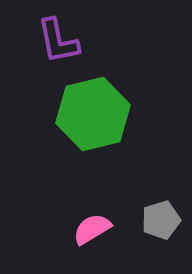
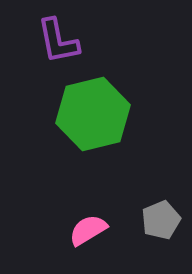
gray pentagon: rotated 6 degrees counterclockwise
pink semicircle: moved 4 px left, 1 px down
